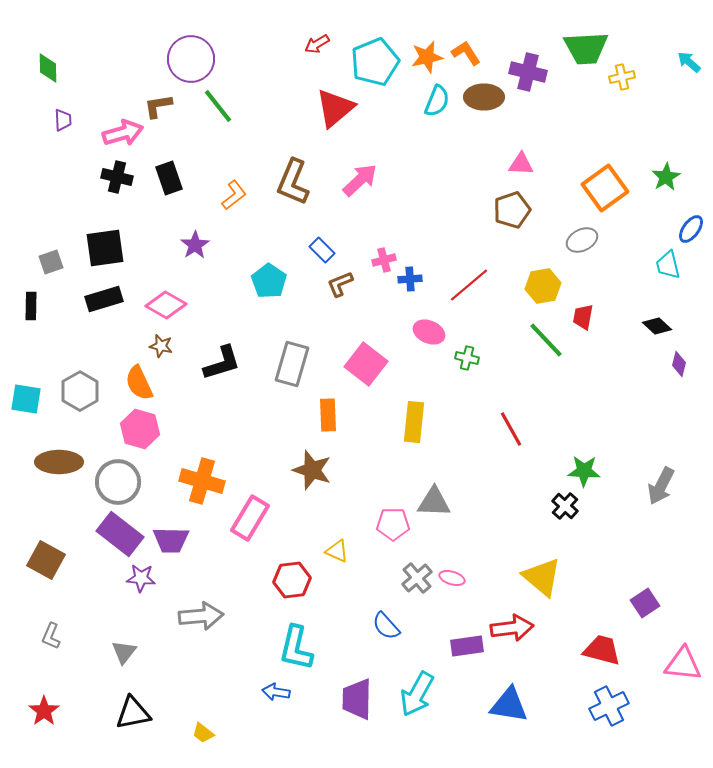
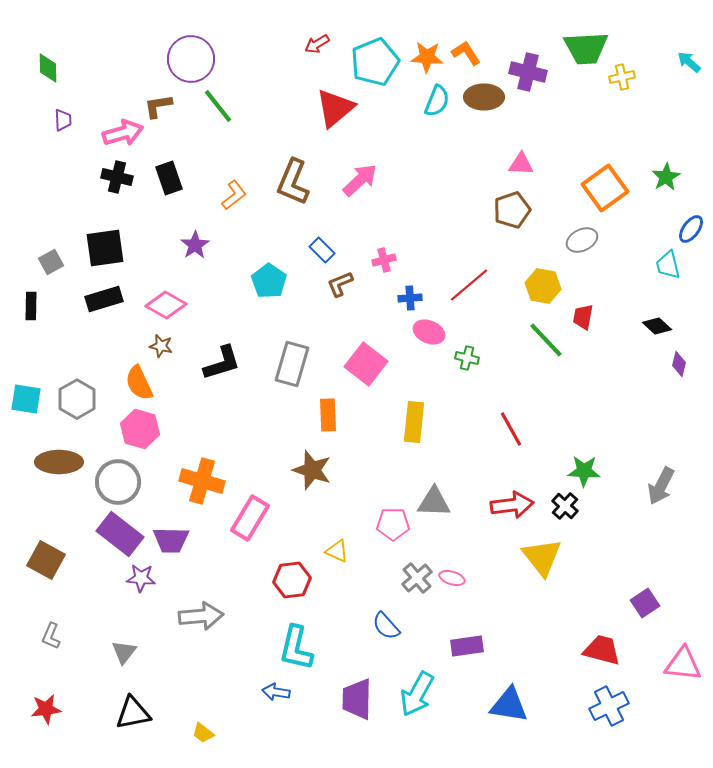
orange star at (427, 57): rotated 16 degrees clockwise
gray square at (51, 262): rotated 10 degrees counterclockwise
blue cross at (410, 279): moved 19 px down
yellow hexagon at (543, 286): rotated 20 degrees clockwise
gray hexagon at (80, 391): moved 3 px left, 8 px down
yellow triangle at (542, 577): moved 20 px up; rotated 12 degrees clockwise
red arrow at (512, 628): moved 123 px up
red star at (44, 711): moved 2 px right, 2 px up; rotated 28 degrees clockwise
